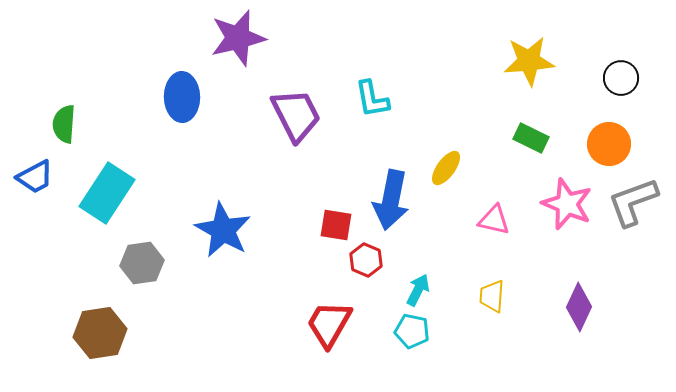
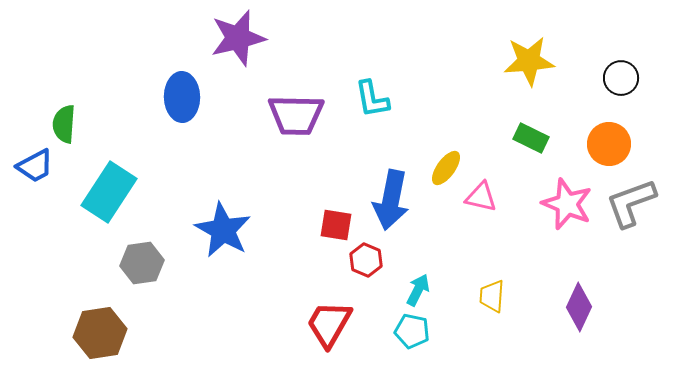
purple trapezoid: rotated 118 degrees clockwise
blue trapezoid: moved 11 px up
cyan rectangle: moved 2 px right, 1 px up
gray L-shape: moved 2 px left, 1 px down
pink triangle: moved 13 px left, 23 px up
